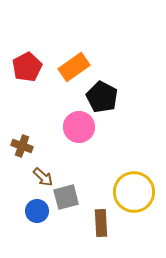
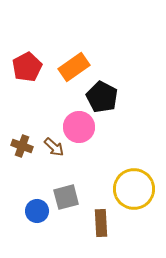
brown arrow: moved 11 px right, 30 px up
yellow circle: moved 3 px up
